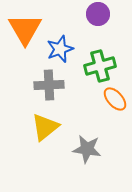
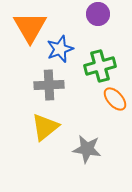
orange triangle: moved 5 px right, 2 px up
